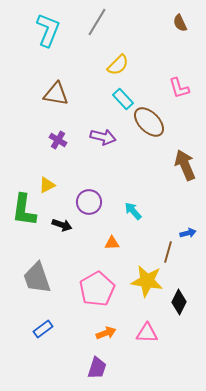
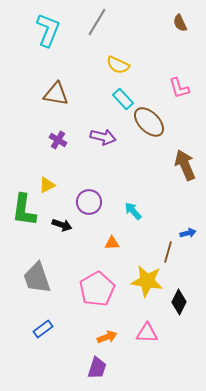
yellow semicircle: rotated 70 degrees clockwise
orange arrow: moved 1 px right, 4 px down
